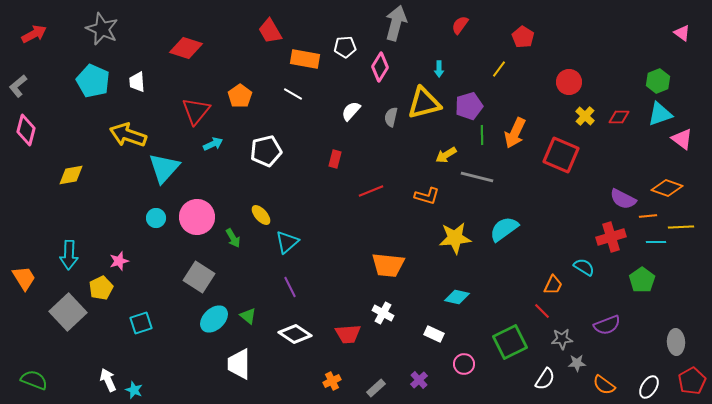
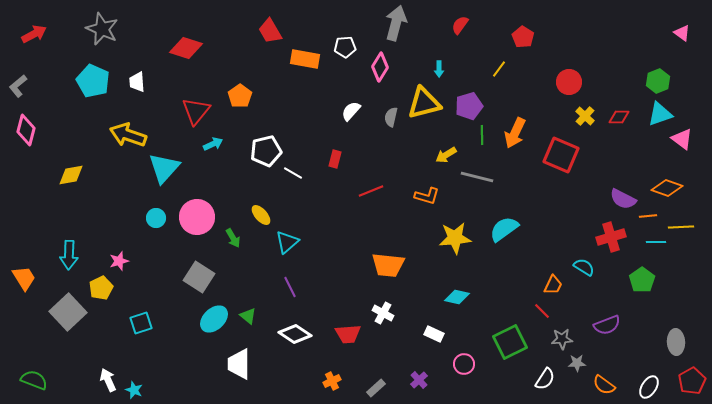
white line at (293, 94): moved 79 px down
